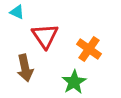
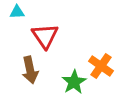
cyan triangle: rotated 28 degrees counterclockwise
orange cross: moved 12 px right, 17 px down
brown arrow: moved 5 px right, 2 px down
